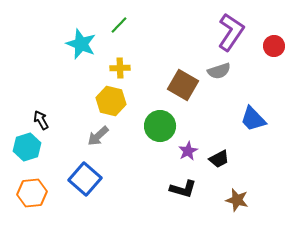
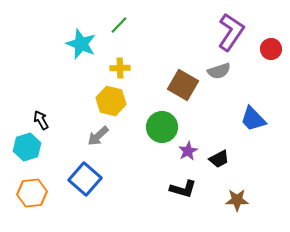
red circle: moved 3 px left, 3 px down
green circle: moved 2 px right, 1 px down
brown star: rotated 15 degrees counterclockwise
